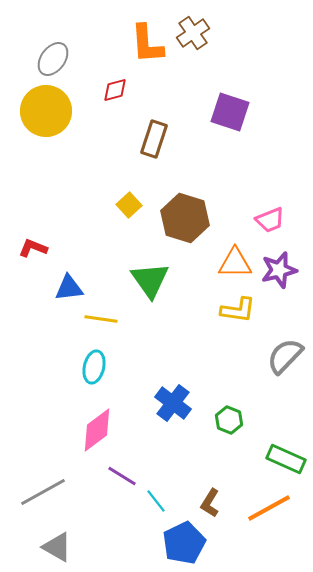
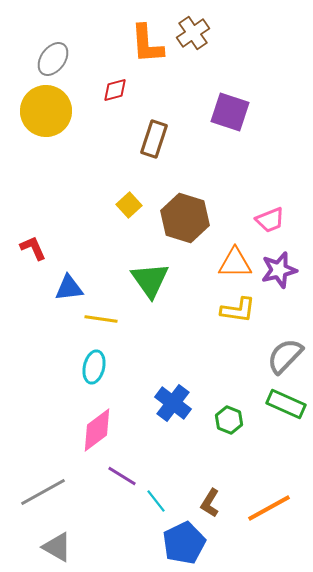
red L-shape: rotated 44 degrees clockwise
green rectangle: moved 55 px up
